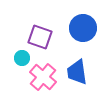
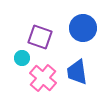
pink cross: moved 1 px down
